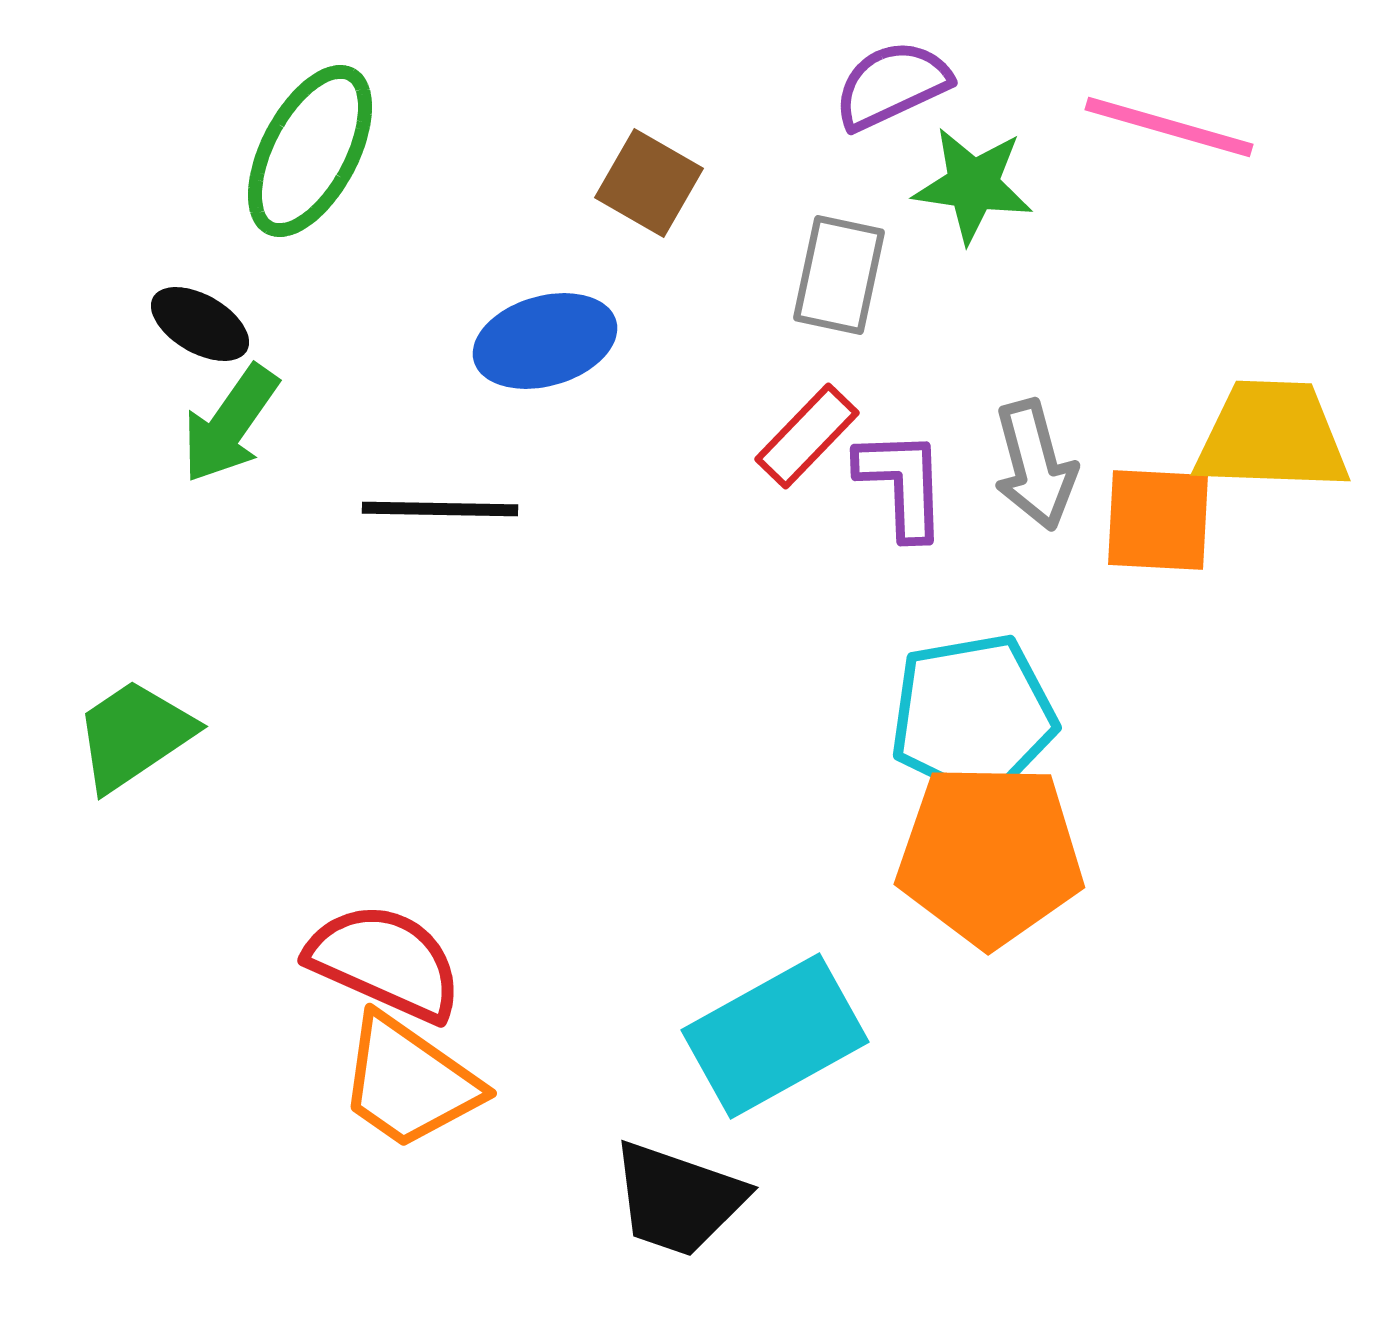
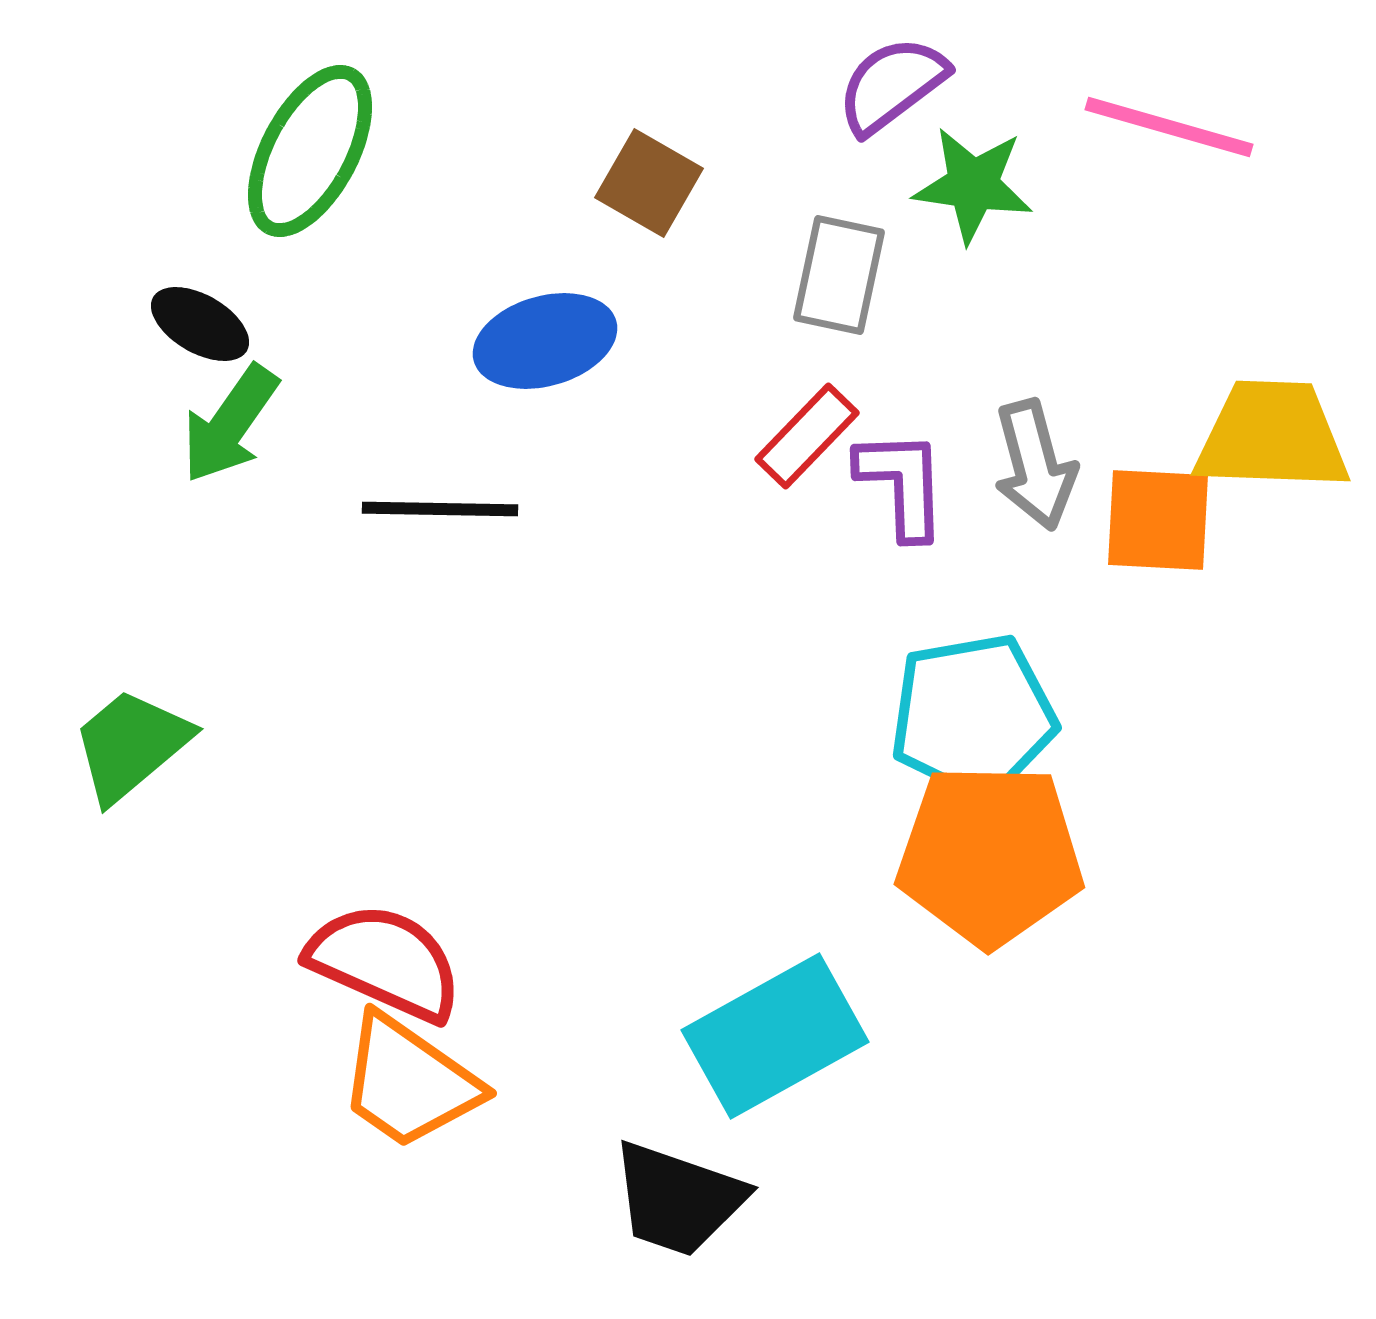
purple semicircle: rotated 12 degrees counterclockwise
green trapezoid: moved 3 px left, 10 px down; rotated 6 degrees counterclockwise
